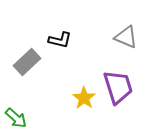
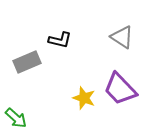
gray triangle: moved 4 px left; rotated 10 degrees clockwise
gray rectangle: rotated 20 degrees clockwise
purple trapezoid: moved 2 px right, 2 px down; rotated 153 degrees clockwise
yellow star: rotated 15 degrees counterclockwise
